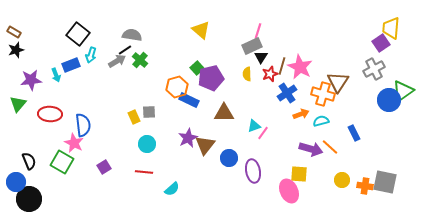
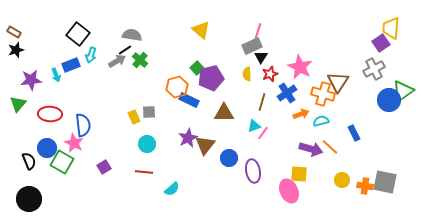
brown line at (282, 66): moved 20 px left, 36 px down
blue circle at (16, 182): moved 31 px right, 34 px up
